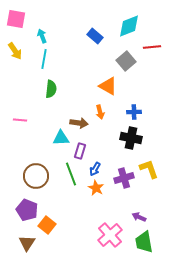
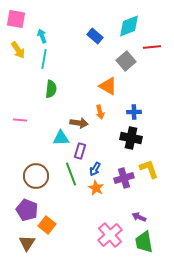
yellow arrow: moved 3 px right, 1 px up
